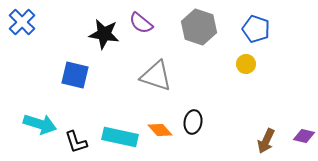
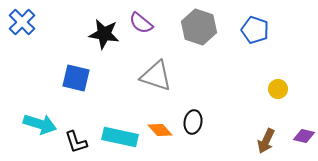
blue pentagon: moved 1 px left, 1 px down
yellow circle: moved 32 px right, 25 px down
blue square: moved 1 px right, 3 px down
